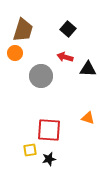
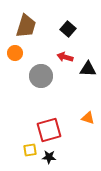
brown trapezoid: moved 3 px right, 4 px up
red square: rotated 20 degrees counterclockwise
black star: moved 2 px up; rotated 16 degrees clockwise
